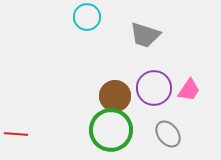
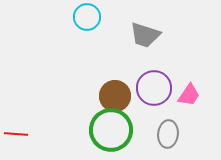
pink trapezoid: moved 5 px down
gray ellipse: rotated 44 degrees clockwise
